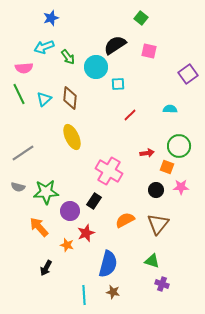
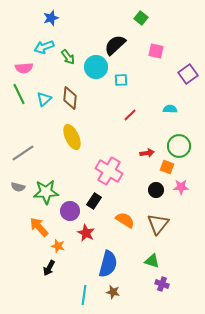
black semicircle: rotated 10 degrees counterclockwise
pink square: moved 7 px right
cyan square: moved 3 px right, 4 px up
orange semicircle: rotated 60 degrees clockwise
red star: rotated 24 degrees counterclockwise
orange star: moved 9 px left, 1 px down
black arrow: moved 3 px right
cyan line: rotated 12 degrees clockwise
